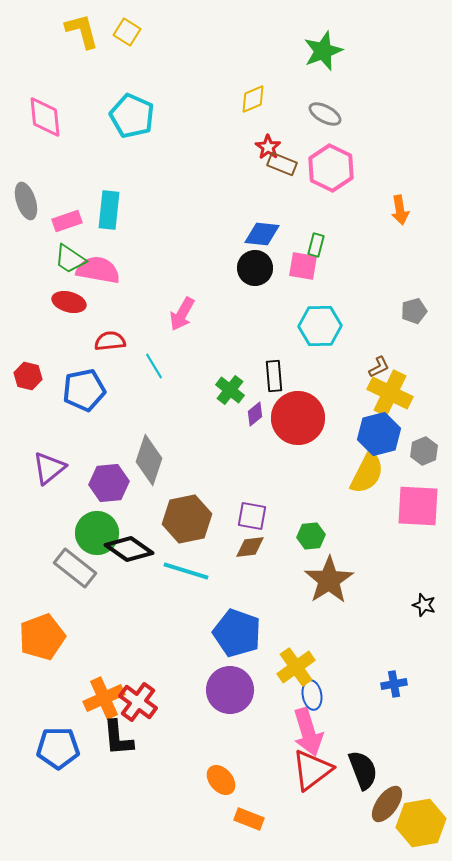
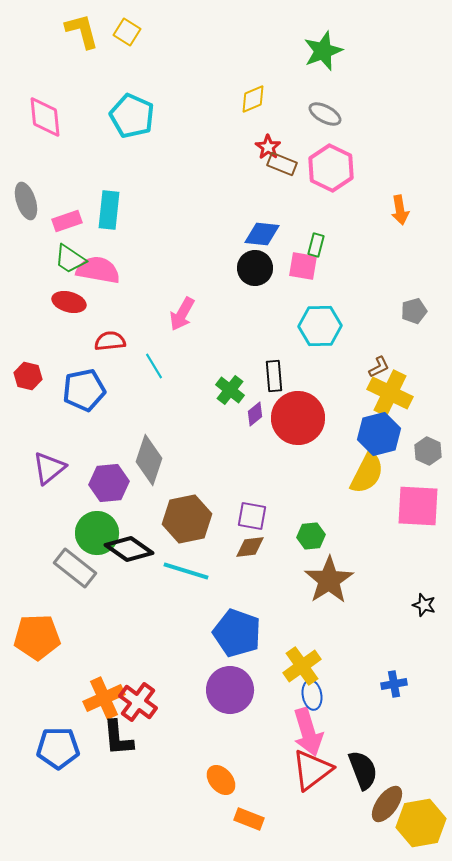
gray hexagon at (424, 451): moved 4 px right; rotated 12 degrees counterclockwise
orange pentagon at (42, 637): moved 5 px left; rotated 18 degrees clockwise
yellow cross at (296, 667): moved 6 px right, 1 px up
